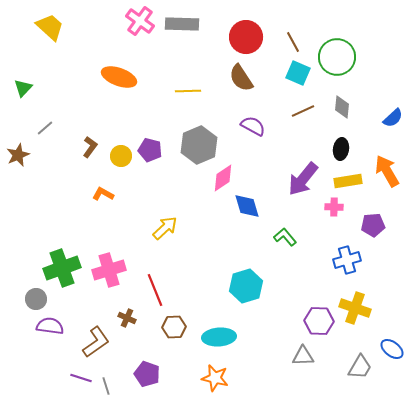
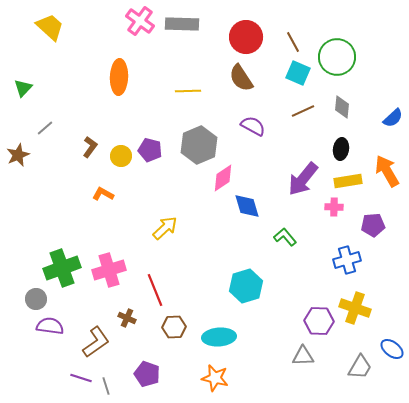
orange ellipse at (119, 77): rotated 72 degrees clockwise
